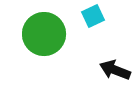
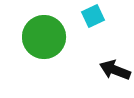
green circle: moved 3 px down
